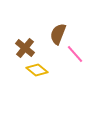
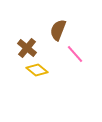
brown semicircle: moved 4 px up
brown cross: moved 2 px right
